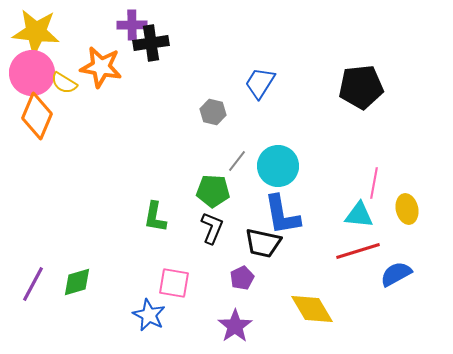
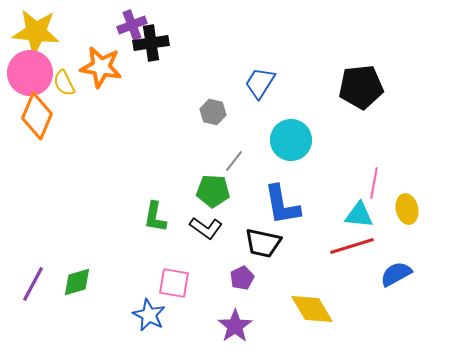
purple cross: rotated 20 degrees counterclockwise
pink circle: moved 2 px left
yellow semicircle: rotated 32 degrees clockwise
gray line: moved 3 px left
cyan circle: moved 13 px right, 26 px up
blue L-shape: moved 10 px up
black L-shape: moved 6 px left; rotated 104 degrees clockwise
red line: moved 6 px left, 5 px up
